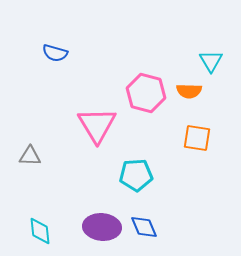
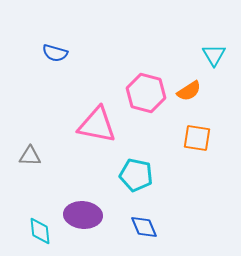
cyan triangle: moved 3 px right, 6 px up
orange semicircle: rotated 35 degrees counterclockwise
pink triangle: rotated 48 degrees counterclockwise
cyan pentagon: rotated 16 degrees clockwise
purple ellipse: moved 19 px left, 12 px up
